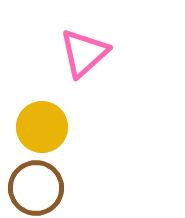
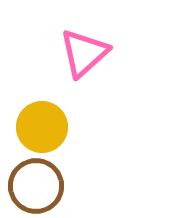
brown circle: moved 2 px up
